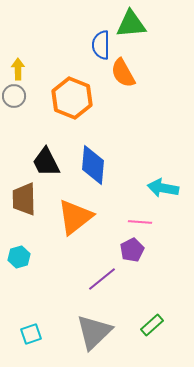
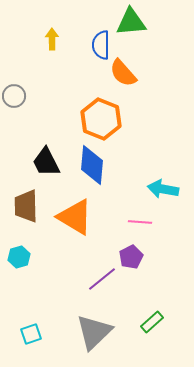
green triangle: moved 2 px up
yellow arrow: moved 34 px right, 30 px up
orange semicircle: rotated 12 degrees counterclockwise
orange hexagon: moved 29 px right, 21 px down
blue diamond: moved 1 px left
cyan arrow: moved 1 px down
brown trapezoid: moved 2 px right, 7 px down
orange triangle: rotated 51 degrees counterclockwise
purple pentagon: moved 1 px left, 7 px down
green rectangle: moved 3 px up
